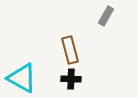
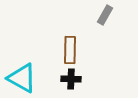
gray rectangle: moved 1 px left, 1 px up
brown rectangle: rotated 16 degrees clockwise
